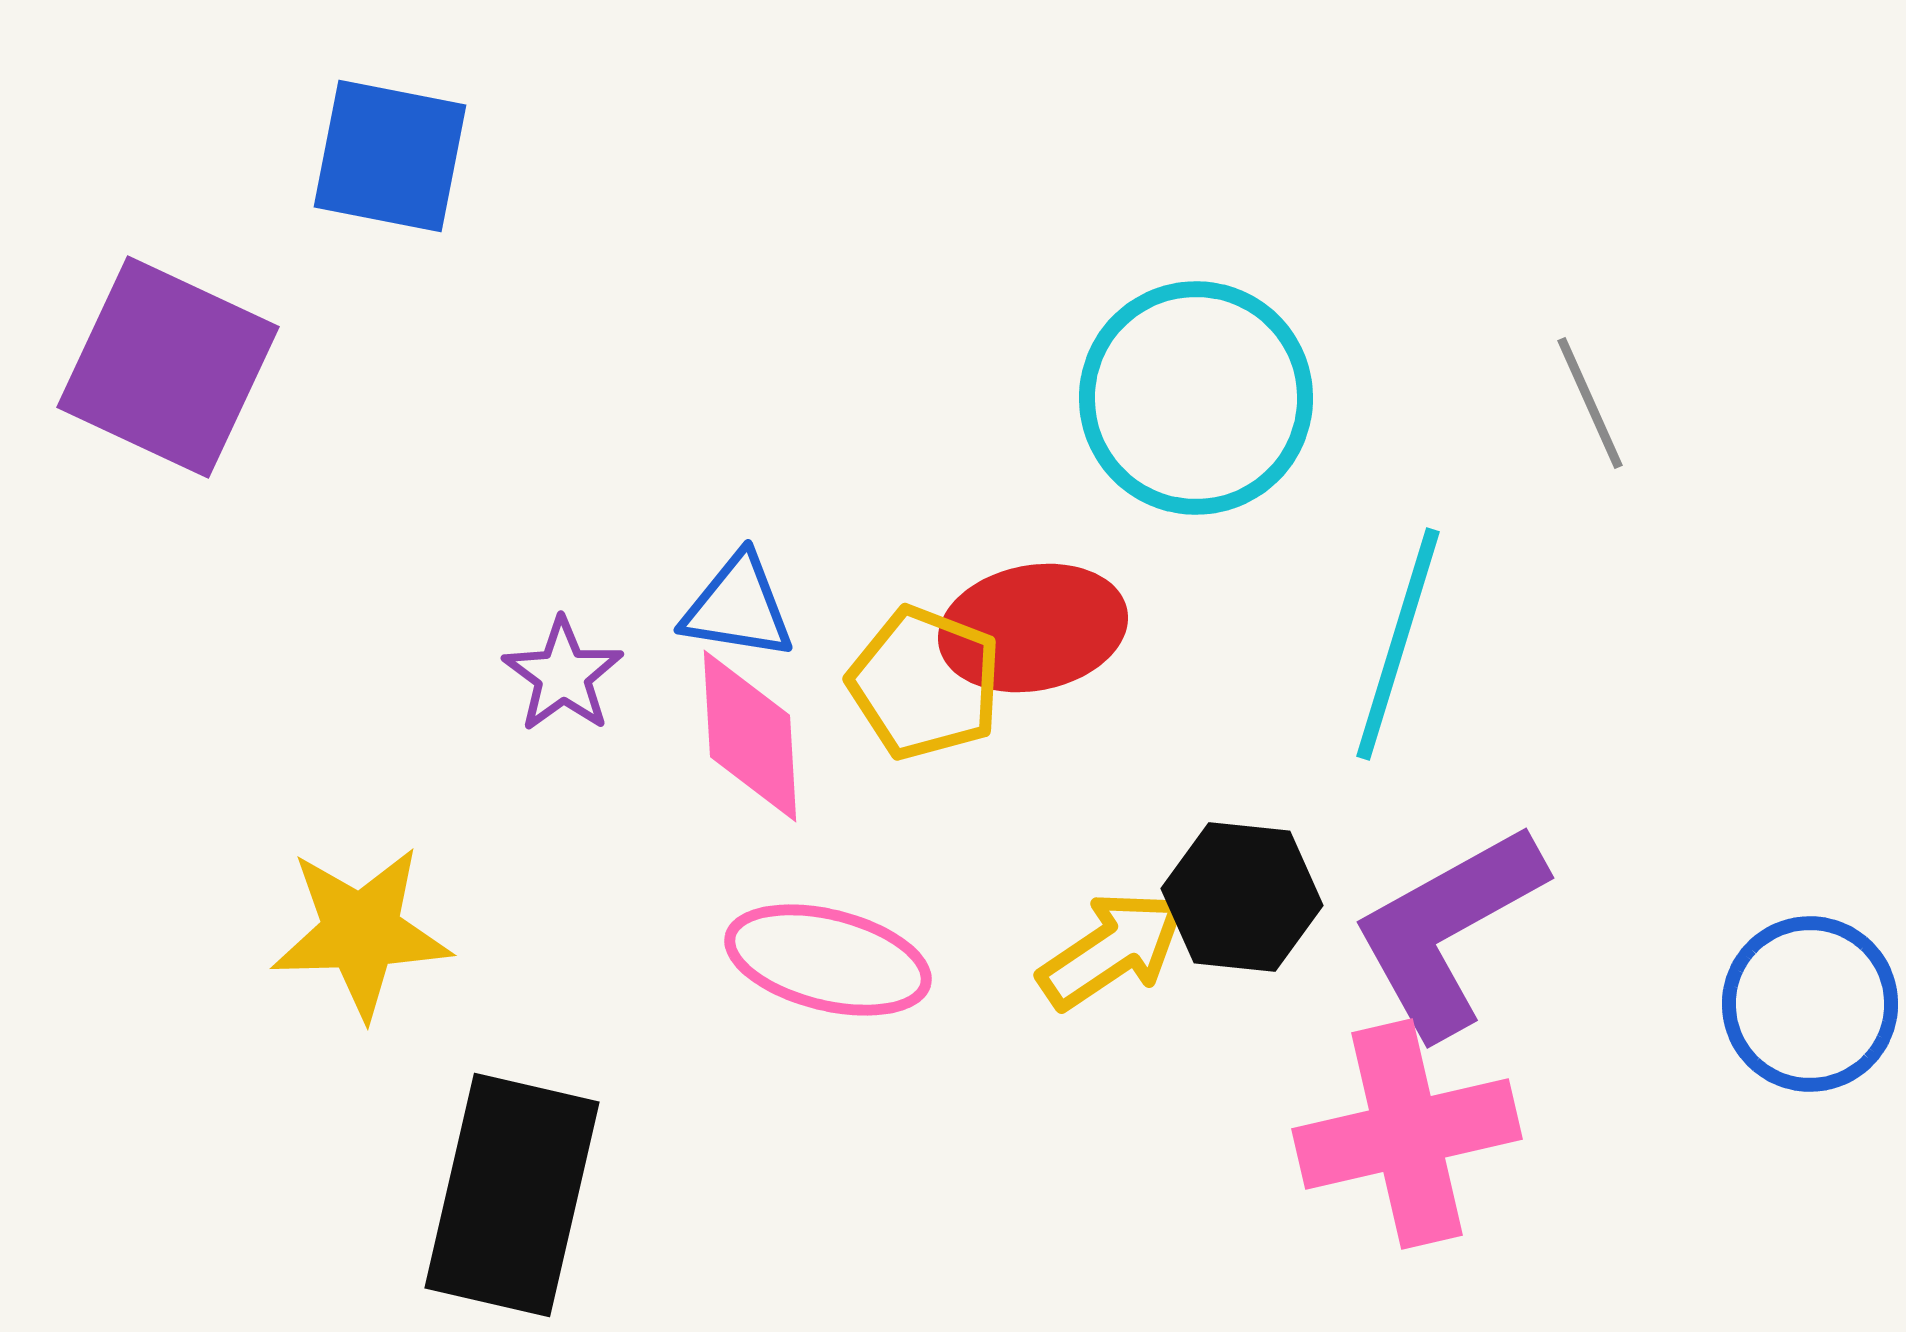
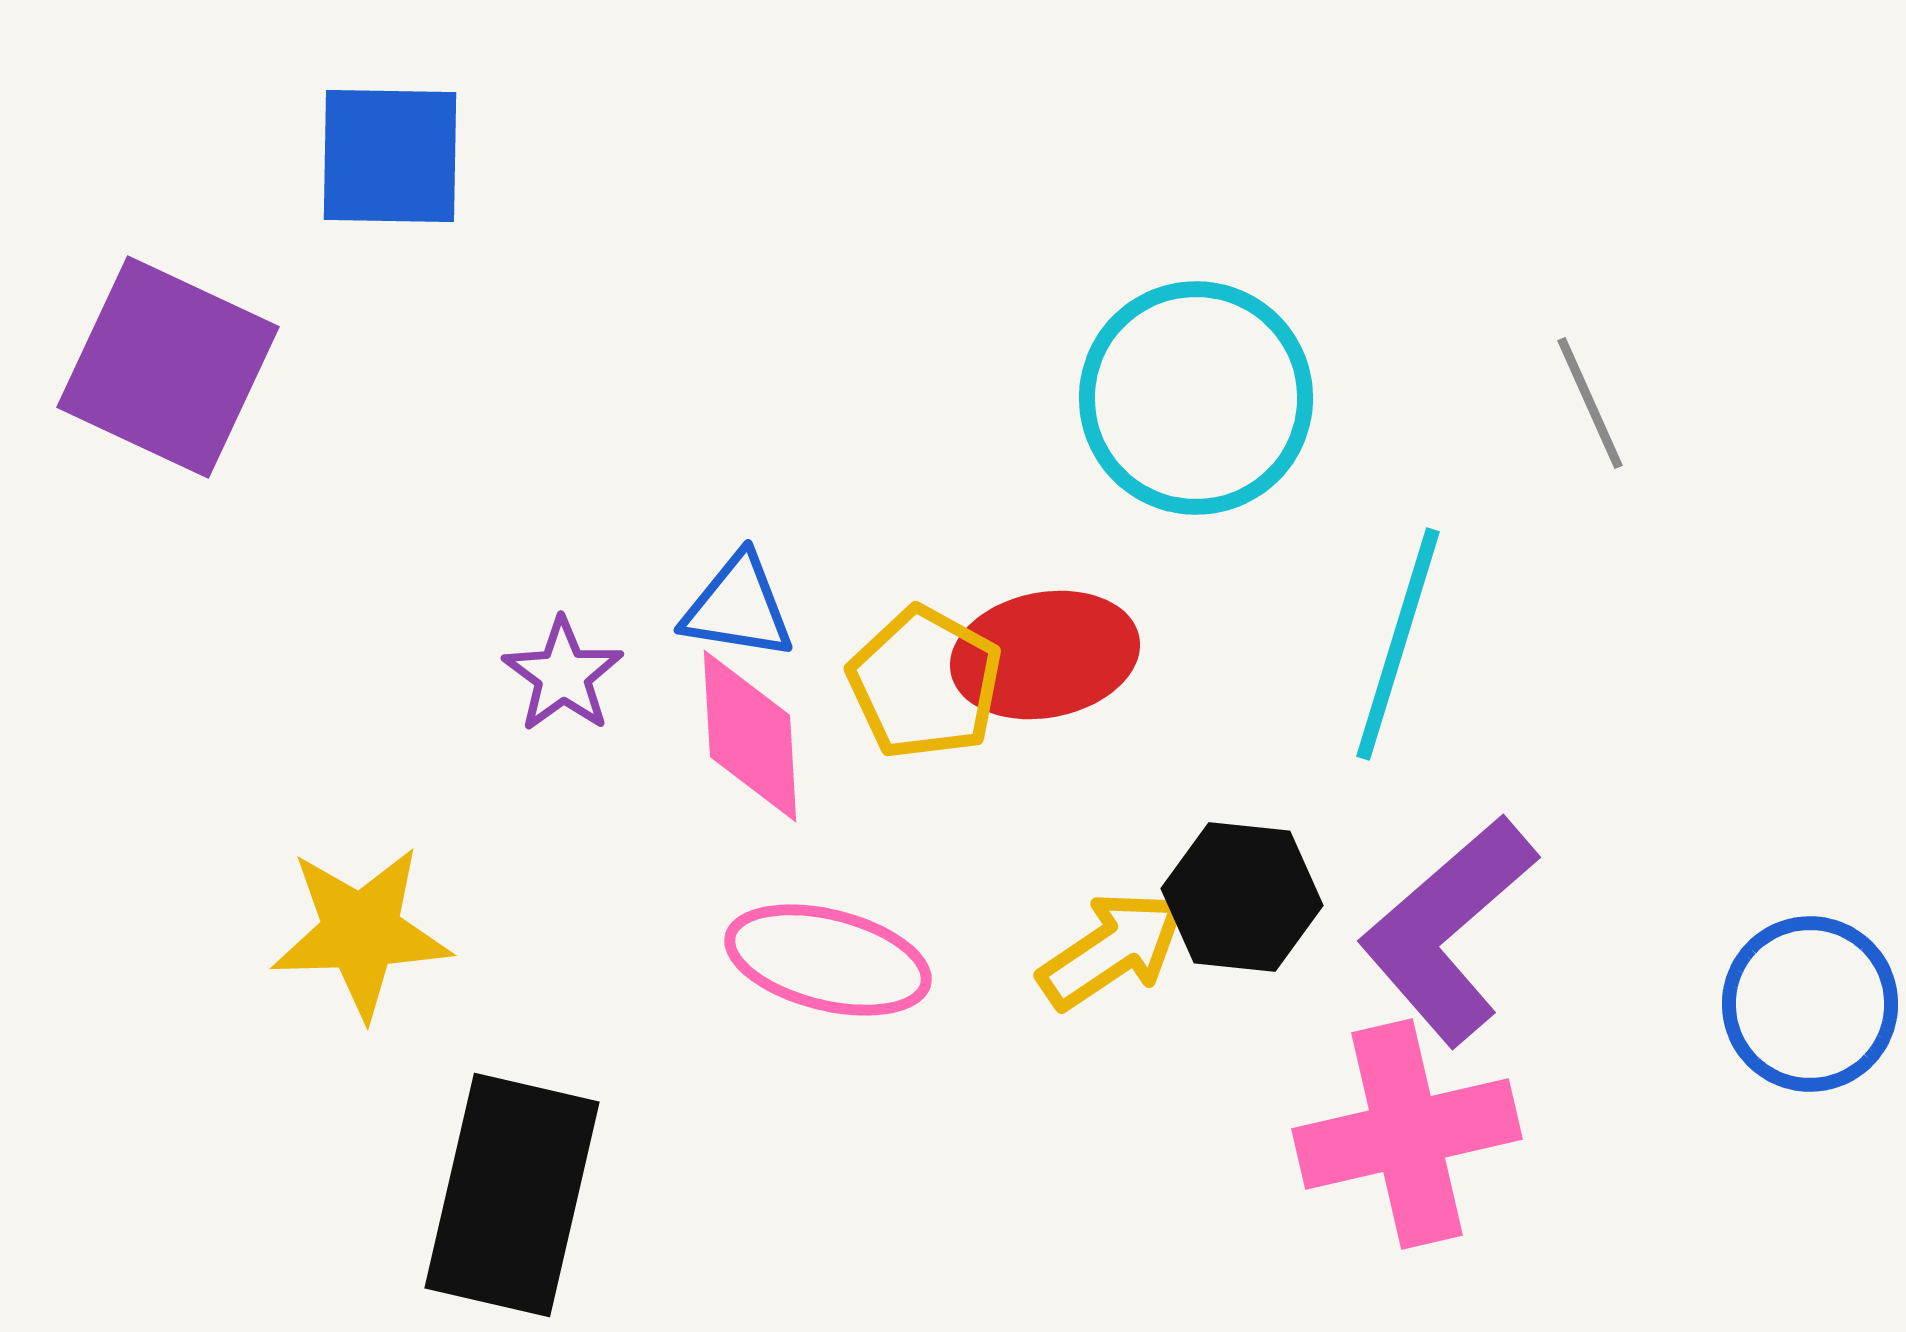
blue square: rotated 10 degrees counterclockwise
red ellipse: moved 12 px right, 27 px down
yellow pentagon: rotated 8 degrees clockwise
purple L-shape: rotated 12 degrees counterclockwise
